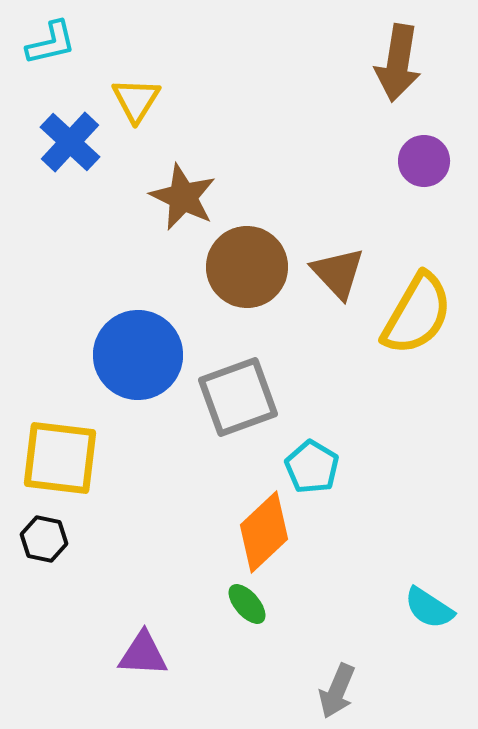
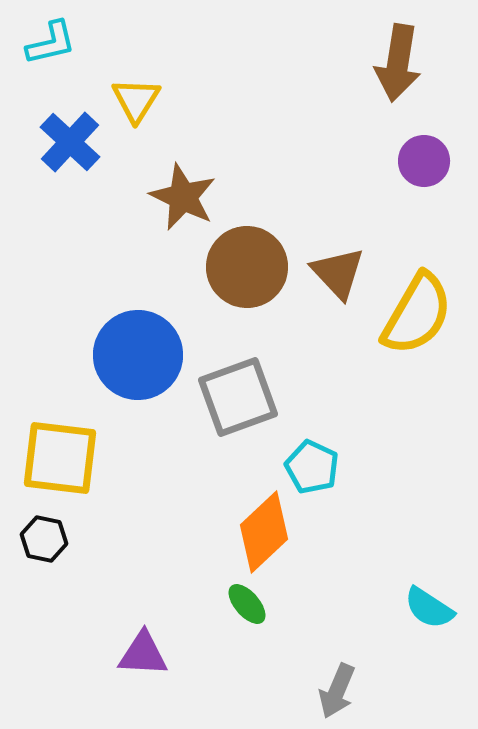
cyan pentagon: rotated 6 degrees counterclockwise
